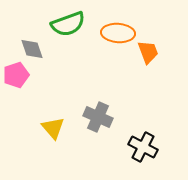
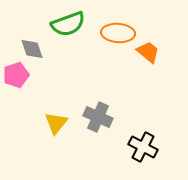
orange trapezoid: rotated 30 degrees counterclockwise
yellow triangle: moved 3 px right, 5 px up; rotated 20 degrees clockwise
